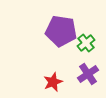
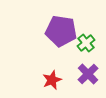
purple cross: rotated 10 degrees counterclockwise
red star: moved 1 px left, 2 px up
